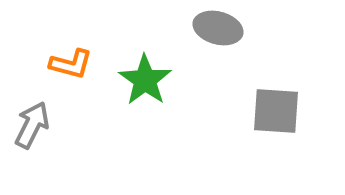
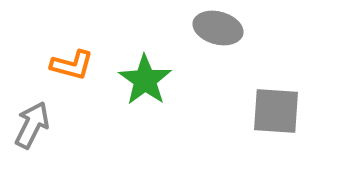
orange L-shape: moved 1 px right, 1 px down
